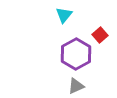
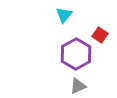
red square: rotated 14 degrees counterclockwise
gray triangle: moved 2 px right
